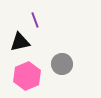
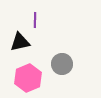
purple line: rotated 21 degrees clockwise
pink hexagon: moved 1 px right, 2 px down
